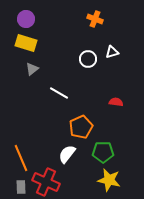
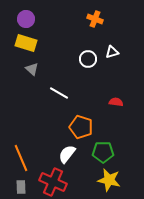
gray triangle: rotated 40 degrees counterclockwise
orange pentagon: rotated 30 degrees counterclockwise
red cross: moved 7 px right
